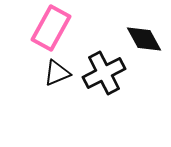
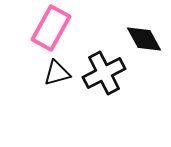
black triangle: rotated 8 degrees clockwise
